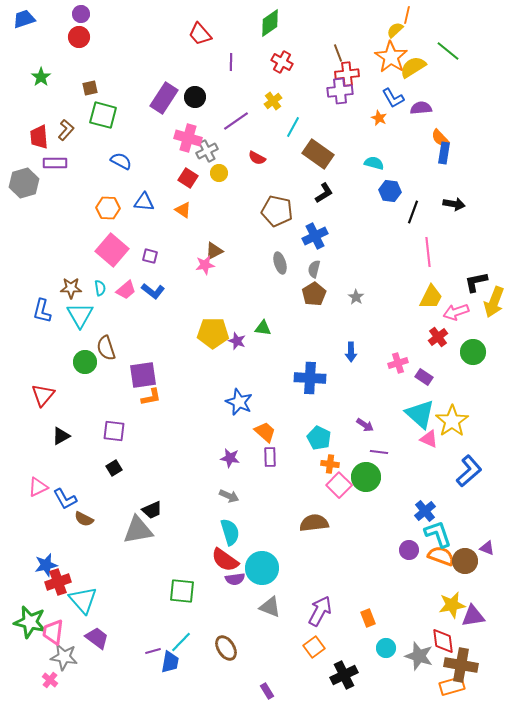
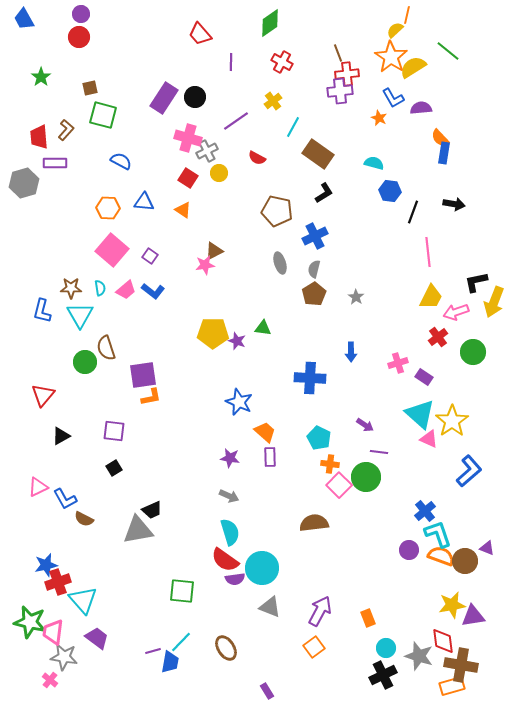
blue trapezoid at (24, 19): rotated 100 degrees counterclockwise
purple square at (150, 256): rotated 21 degrees clockwise
black cross at (344, 675): moved 39 px right
